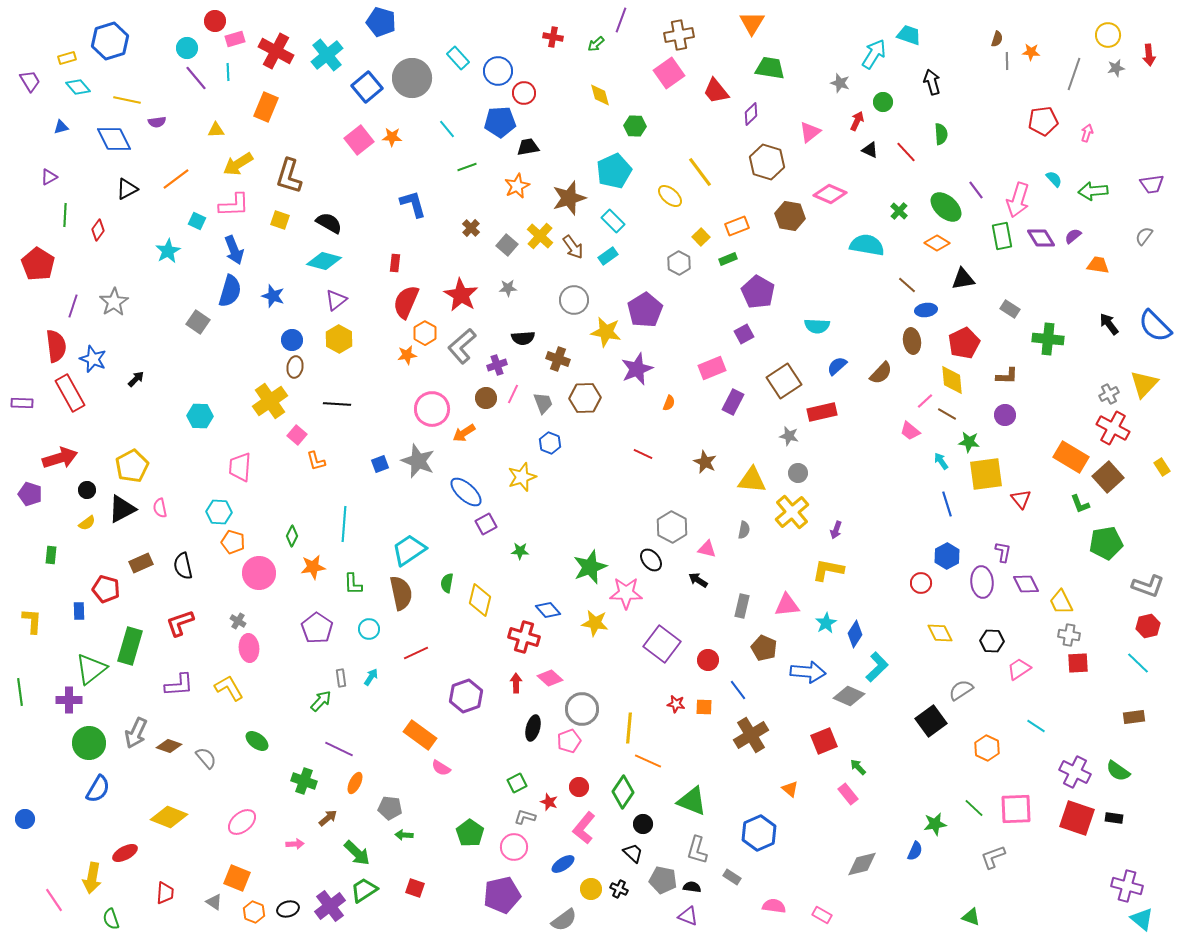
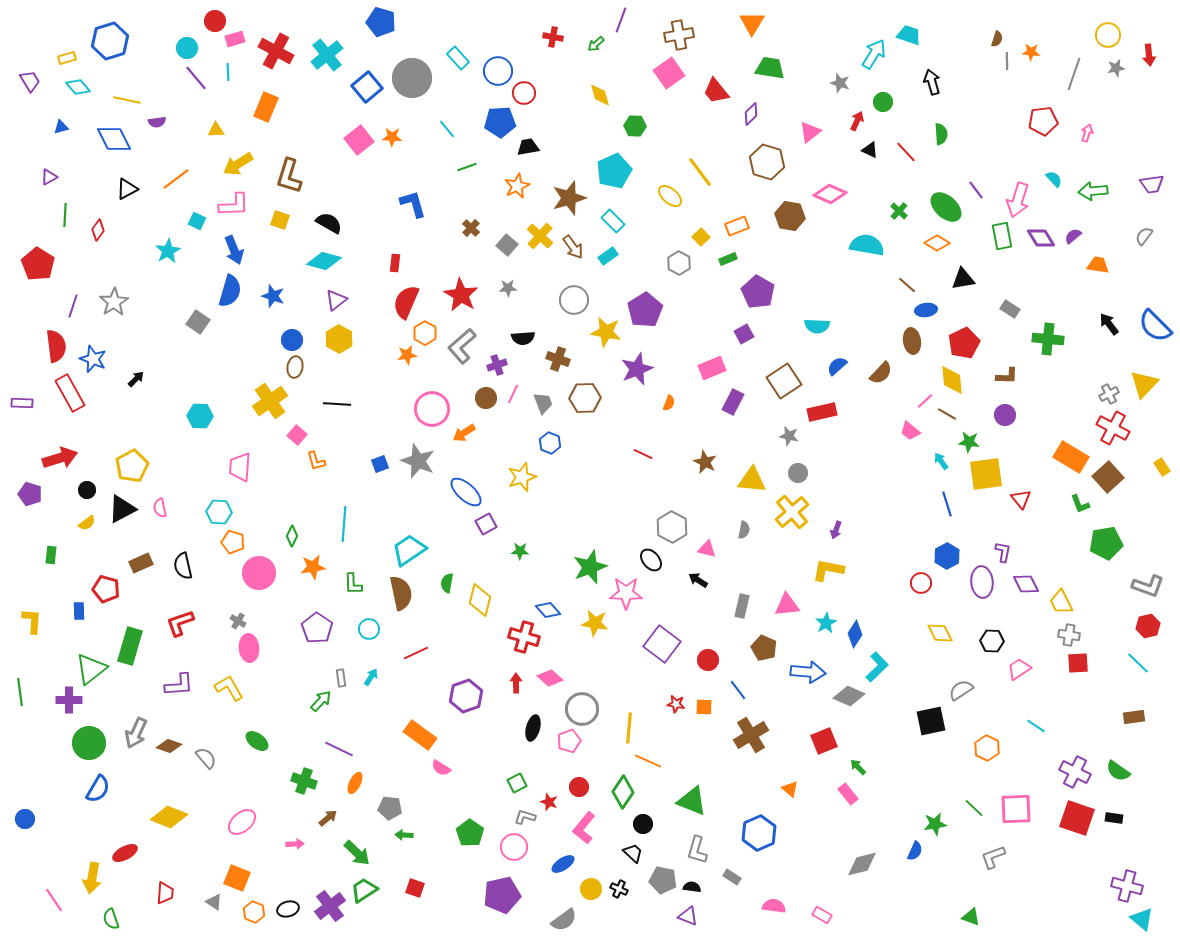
black square at (931, 721): rotated 24 degrees clockwise
